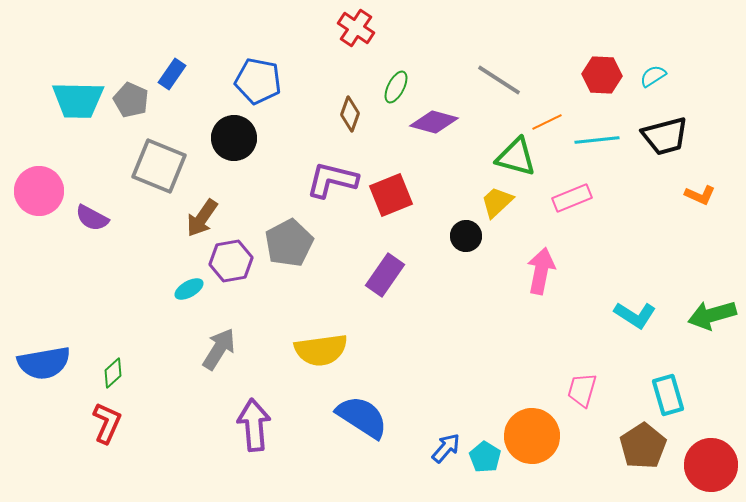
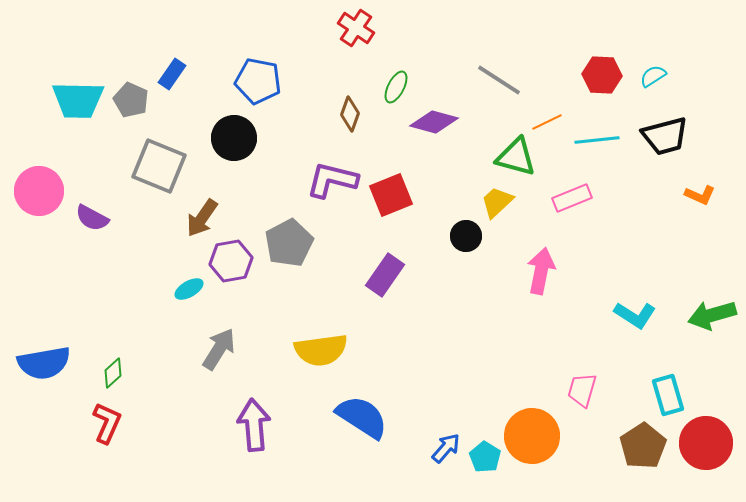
red circle at (711, 465): moved 5 px left, 22 px up
